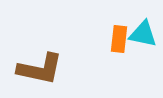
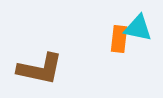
cyan triangle: moved 5 px left, 6 px up
